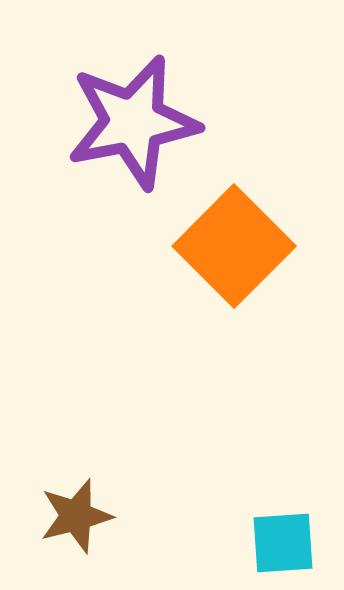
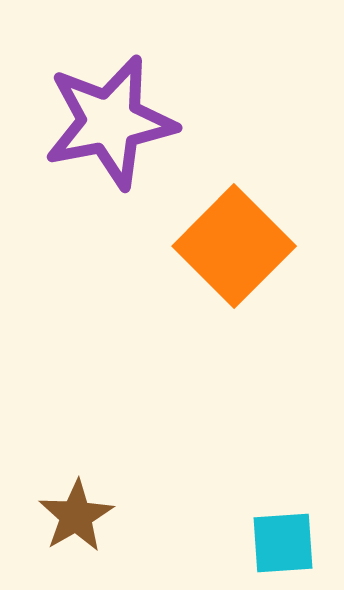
purple star: moved 23 px left
brown star: rotated 16 degrees counterclockwise
